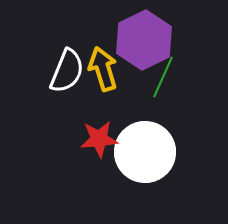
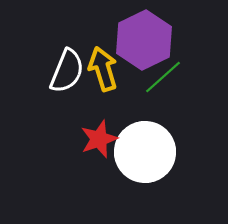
green line: rotated 24 degrees clockwise
red star: rotated 15 degrees counterclockwise
